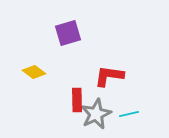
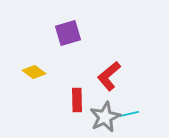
red L-shape: rotated 48 degrees counterclockwise
gray star: moved 9 px right, 3 px down
